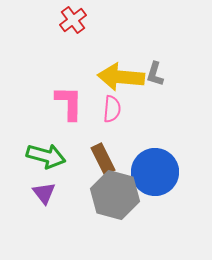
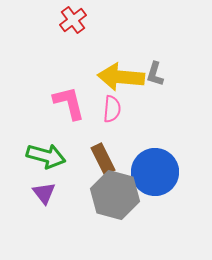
pink L-shape: rotated 15 degrees counterclockwise
